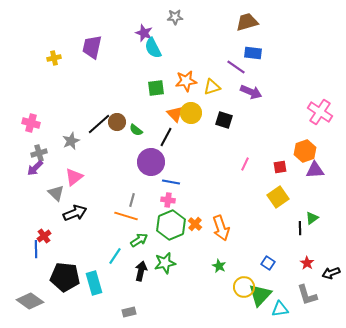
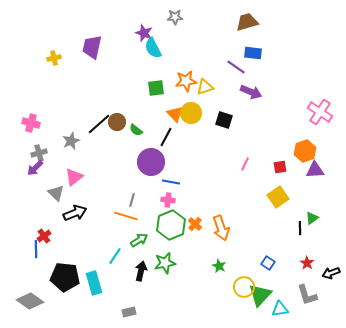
yellow triangle at (212, 87): moved 7 px left
